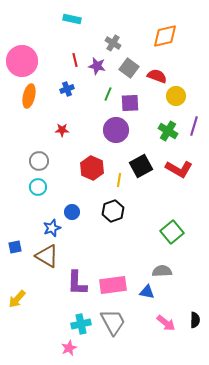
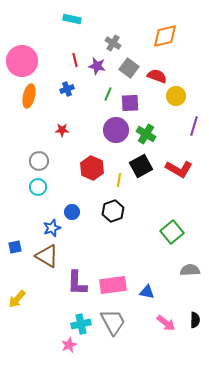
green cross: moved 22 px left, 3 px down
gray semicircle: moved 28 px right, 1 px up
pink star: moved 3 px up
